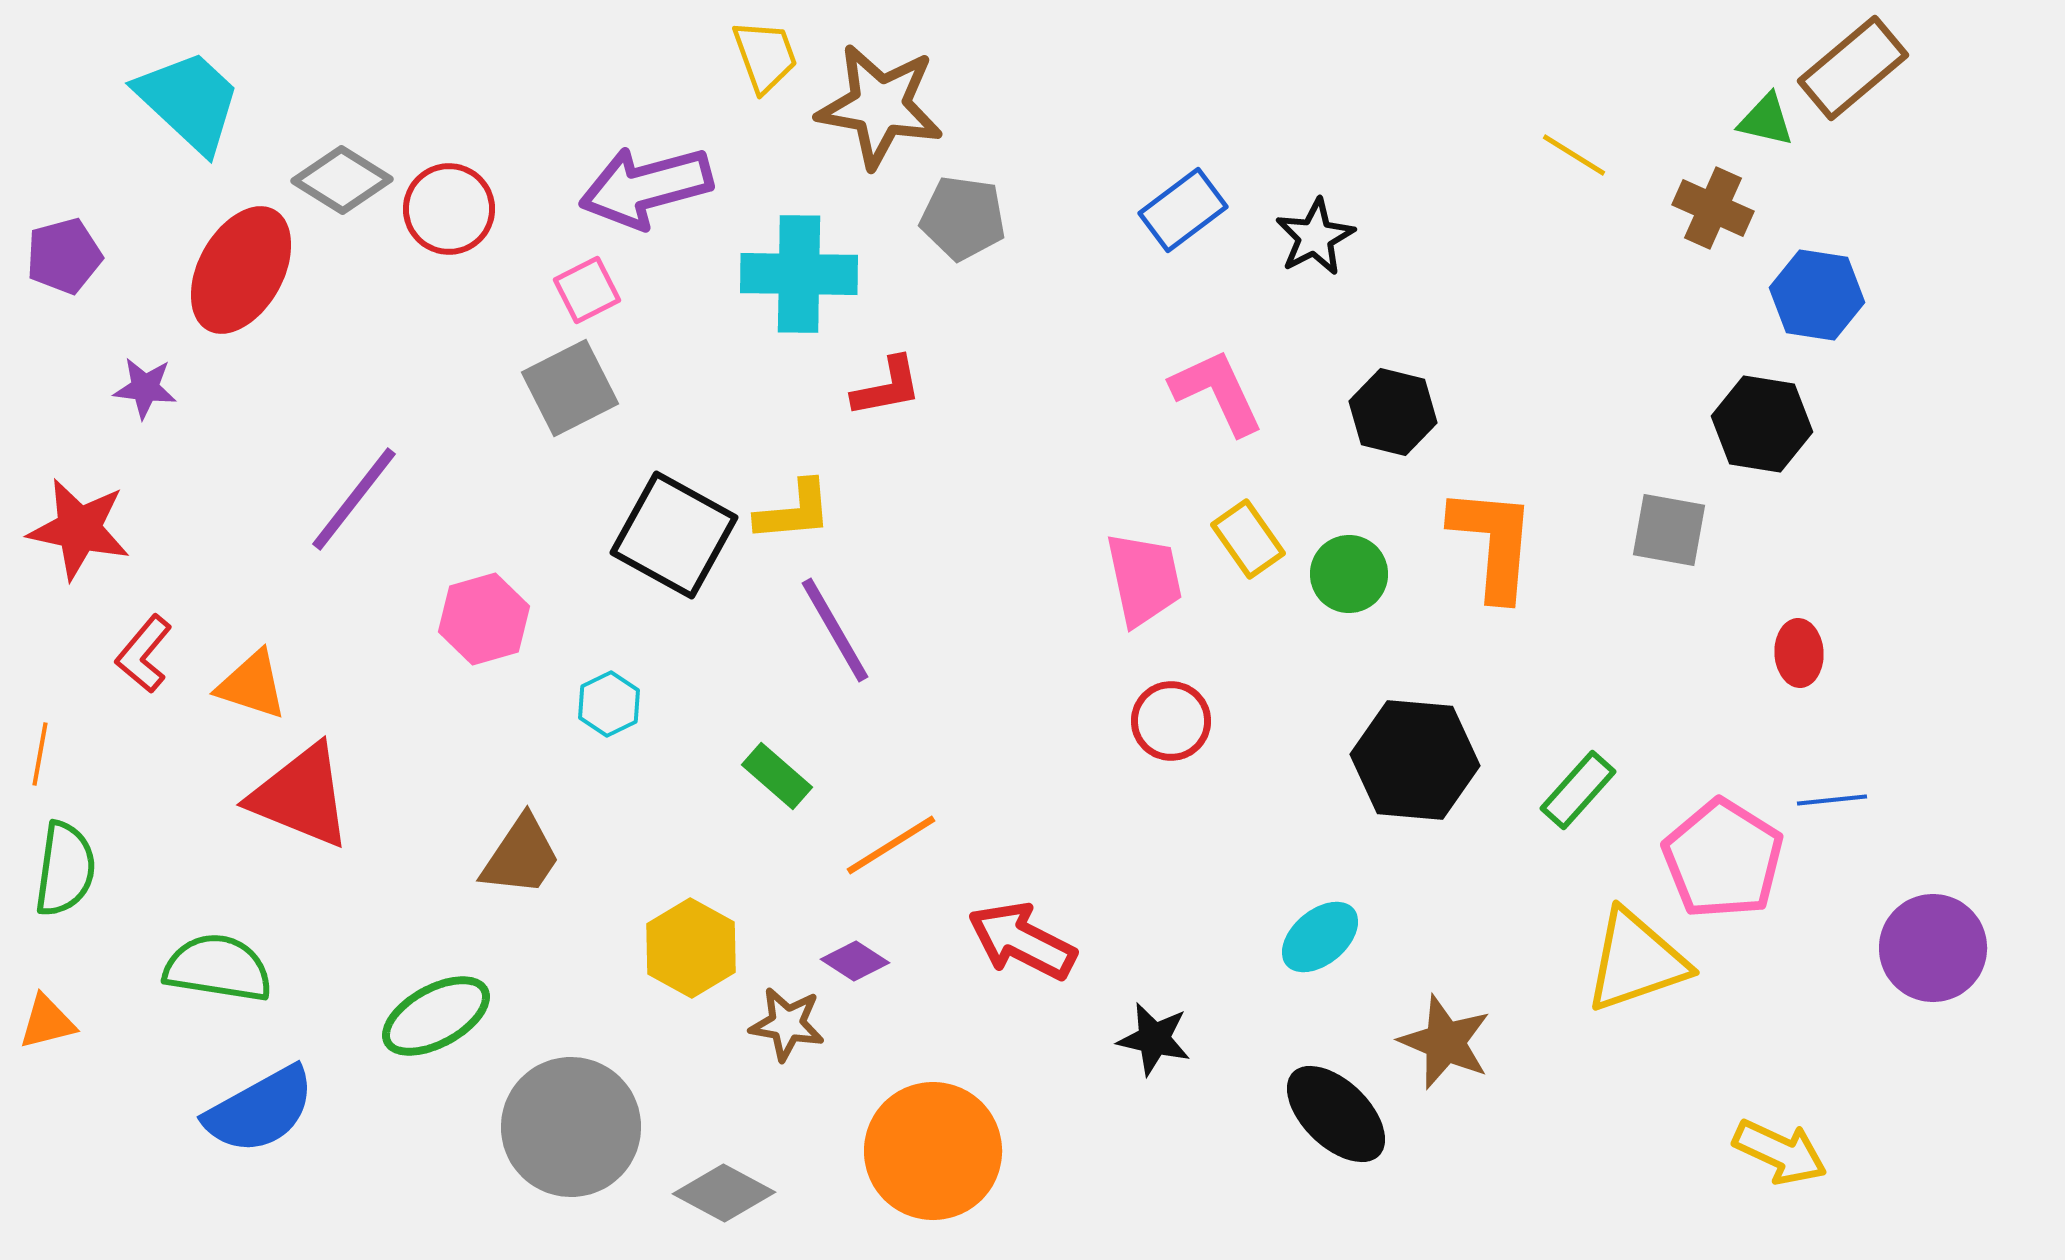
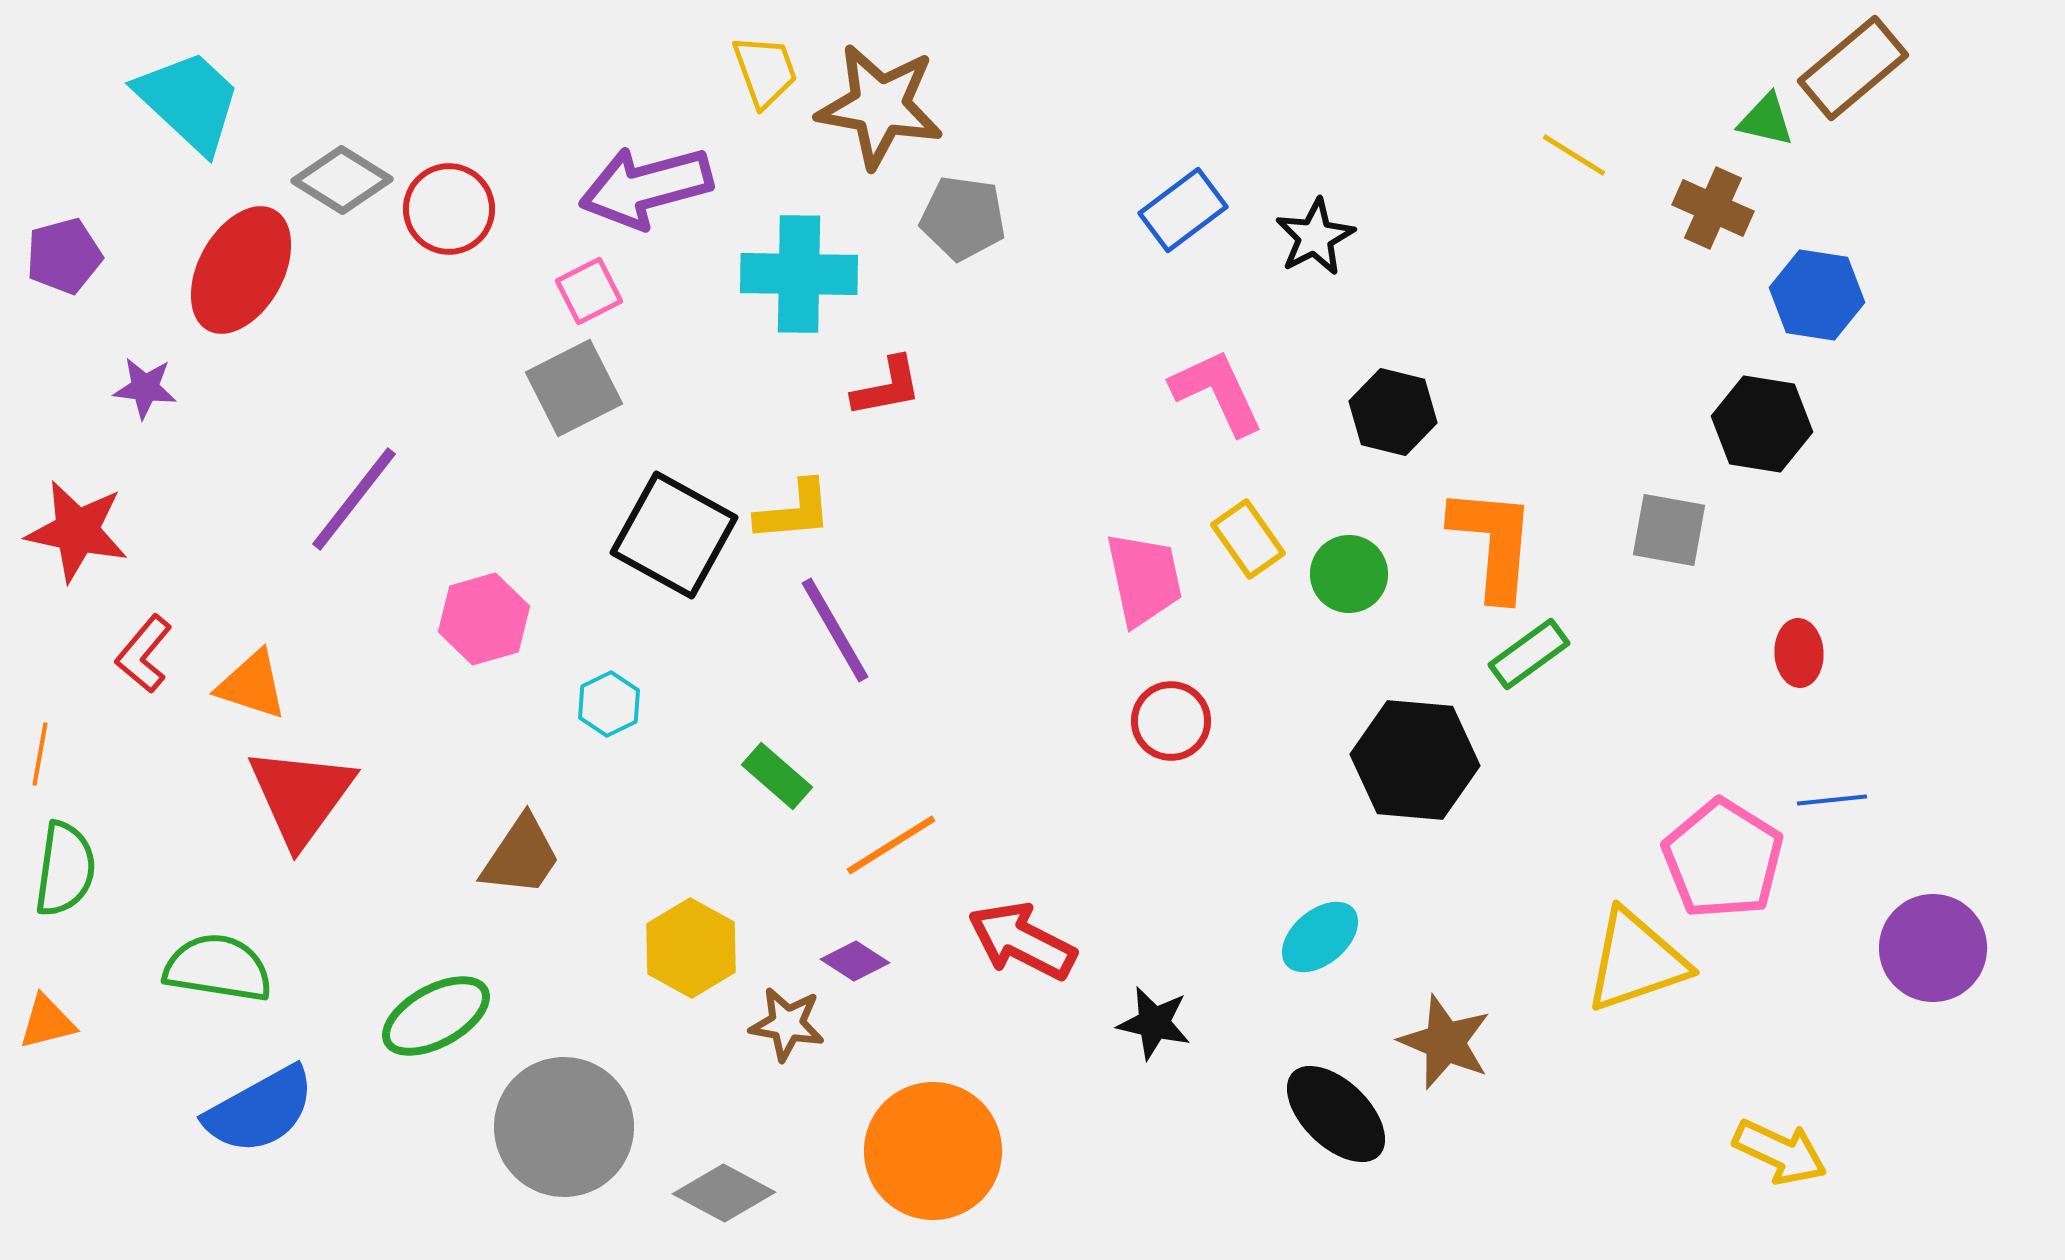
yellow trapezoid at (765, 56): moved 15 px down
pink square at (587, 290): moved 2 px right, 1 px down
gray square at (570, 388): moved 4 px right
red star at (79, 529): moved 2 px left, 2 px down
green rectangle at (1578, 790): moved 49 px left, 136 px up; rotated 12 degrees clockwise
red triangle at (301, 796): rotated 44 degrees clockwise
black star at (1154, 1039): moved 16 px up
gray circle at (571, 1127): moved 7 px left
